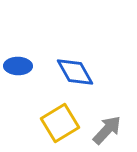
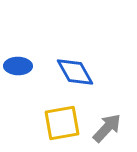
yellow square: moved 2 px right; rotated 21 degrees clockwise
gray arrow: moved 2 px up
